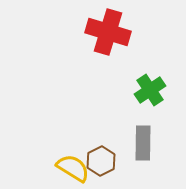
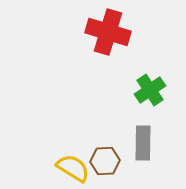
brown hexagon: moved 4 px right; rotated 24 degrees clockwise
